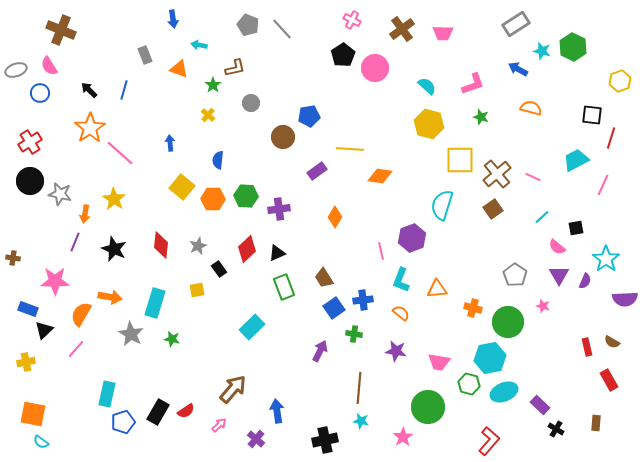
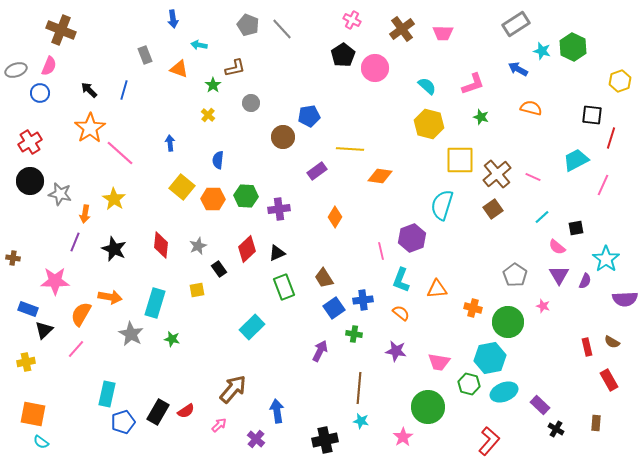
pink semicircle at (49, 66): rotated 126 degrees counterclockwise
